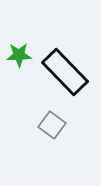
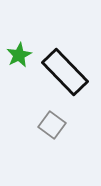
green star: rotated 25 degrees counterclockwise
